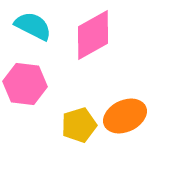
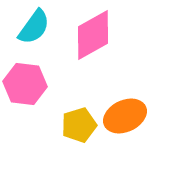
cyan semicircle: moved 1 px right, 1 px down; rotated 99 degrees clockwise
